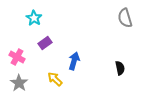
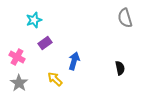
cyan star: moved 2 px down; rotated 21 degrees clockwise
